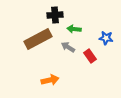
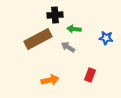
red rectangle: moved 19 px down; rotated 56 degrees clockwise
